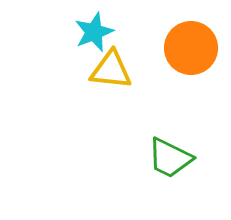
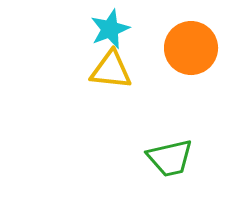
cyan star: moved 16 px right, 3 px up
green trapezoid: rotated 39 degrees counterclockwise
